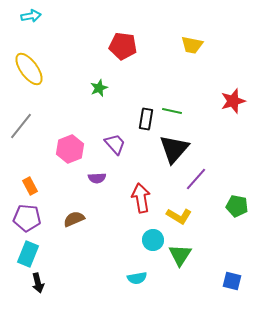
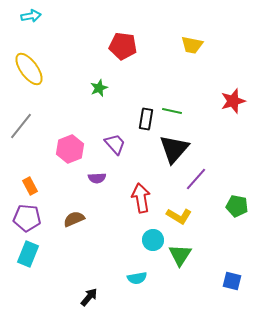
black arrow: moved 51 px right, 14 px down; rotated 126 degrees counterclockwise
